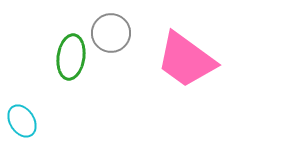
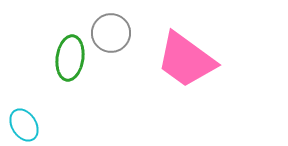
green ellipse: moved 1 px left, 1 px down
cyan ellipse: moved 2 px right, 4 px down
